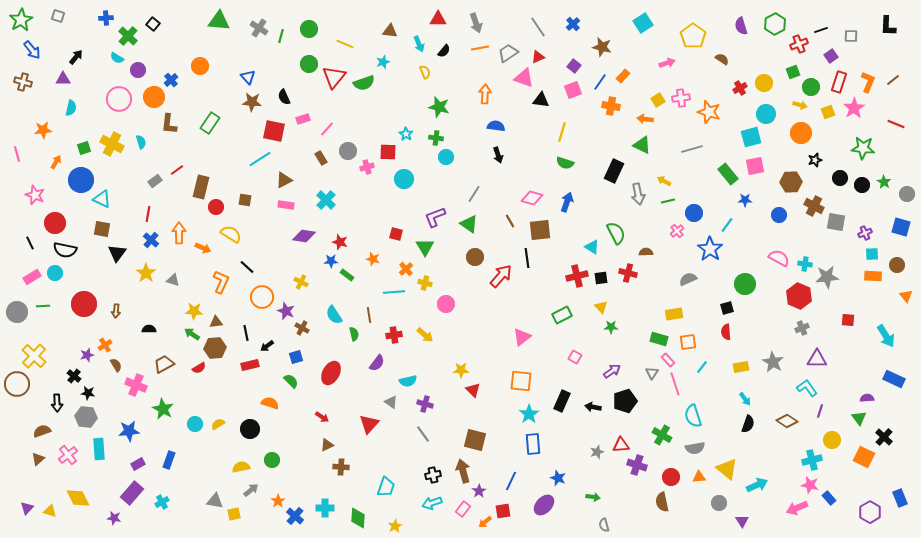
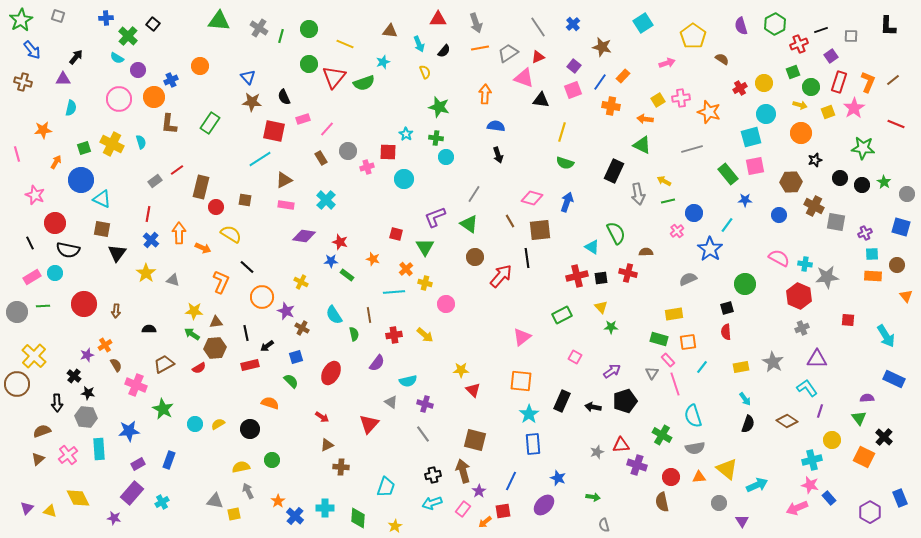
blue cross at (171, 80): rotated 16 degrees clockwise
black semicircle at (65, 250): moved 3 px right
gray arrow at (251, 490): moved 3 px left, 1 px down; rotated 77 degrees counterclockwise
